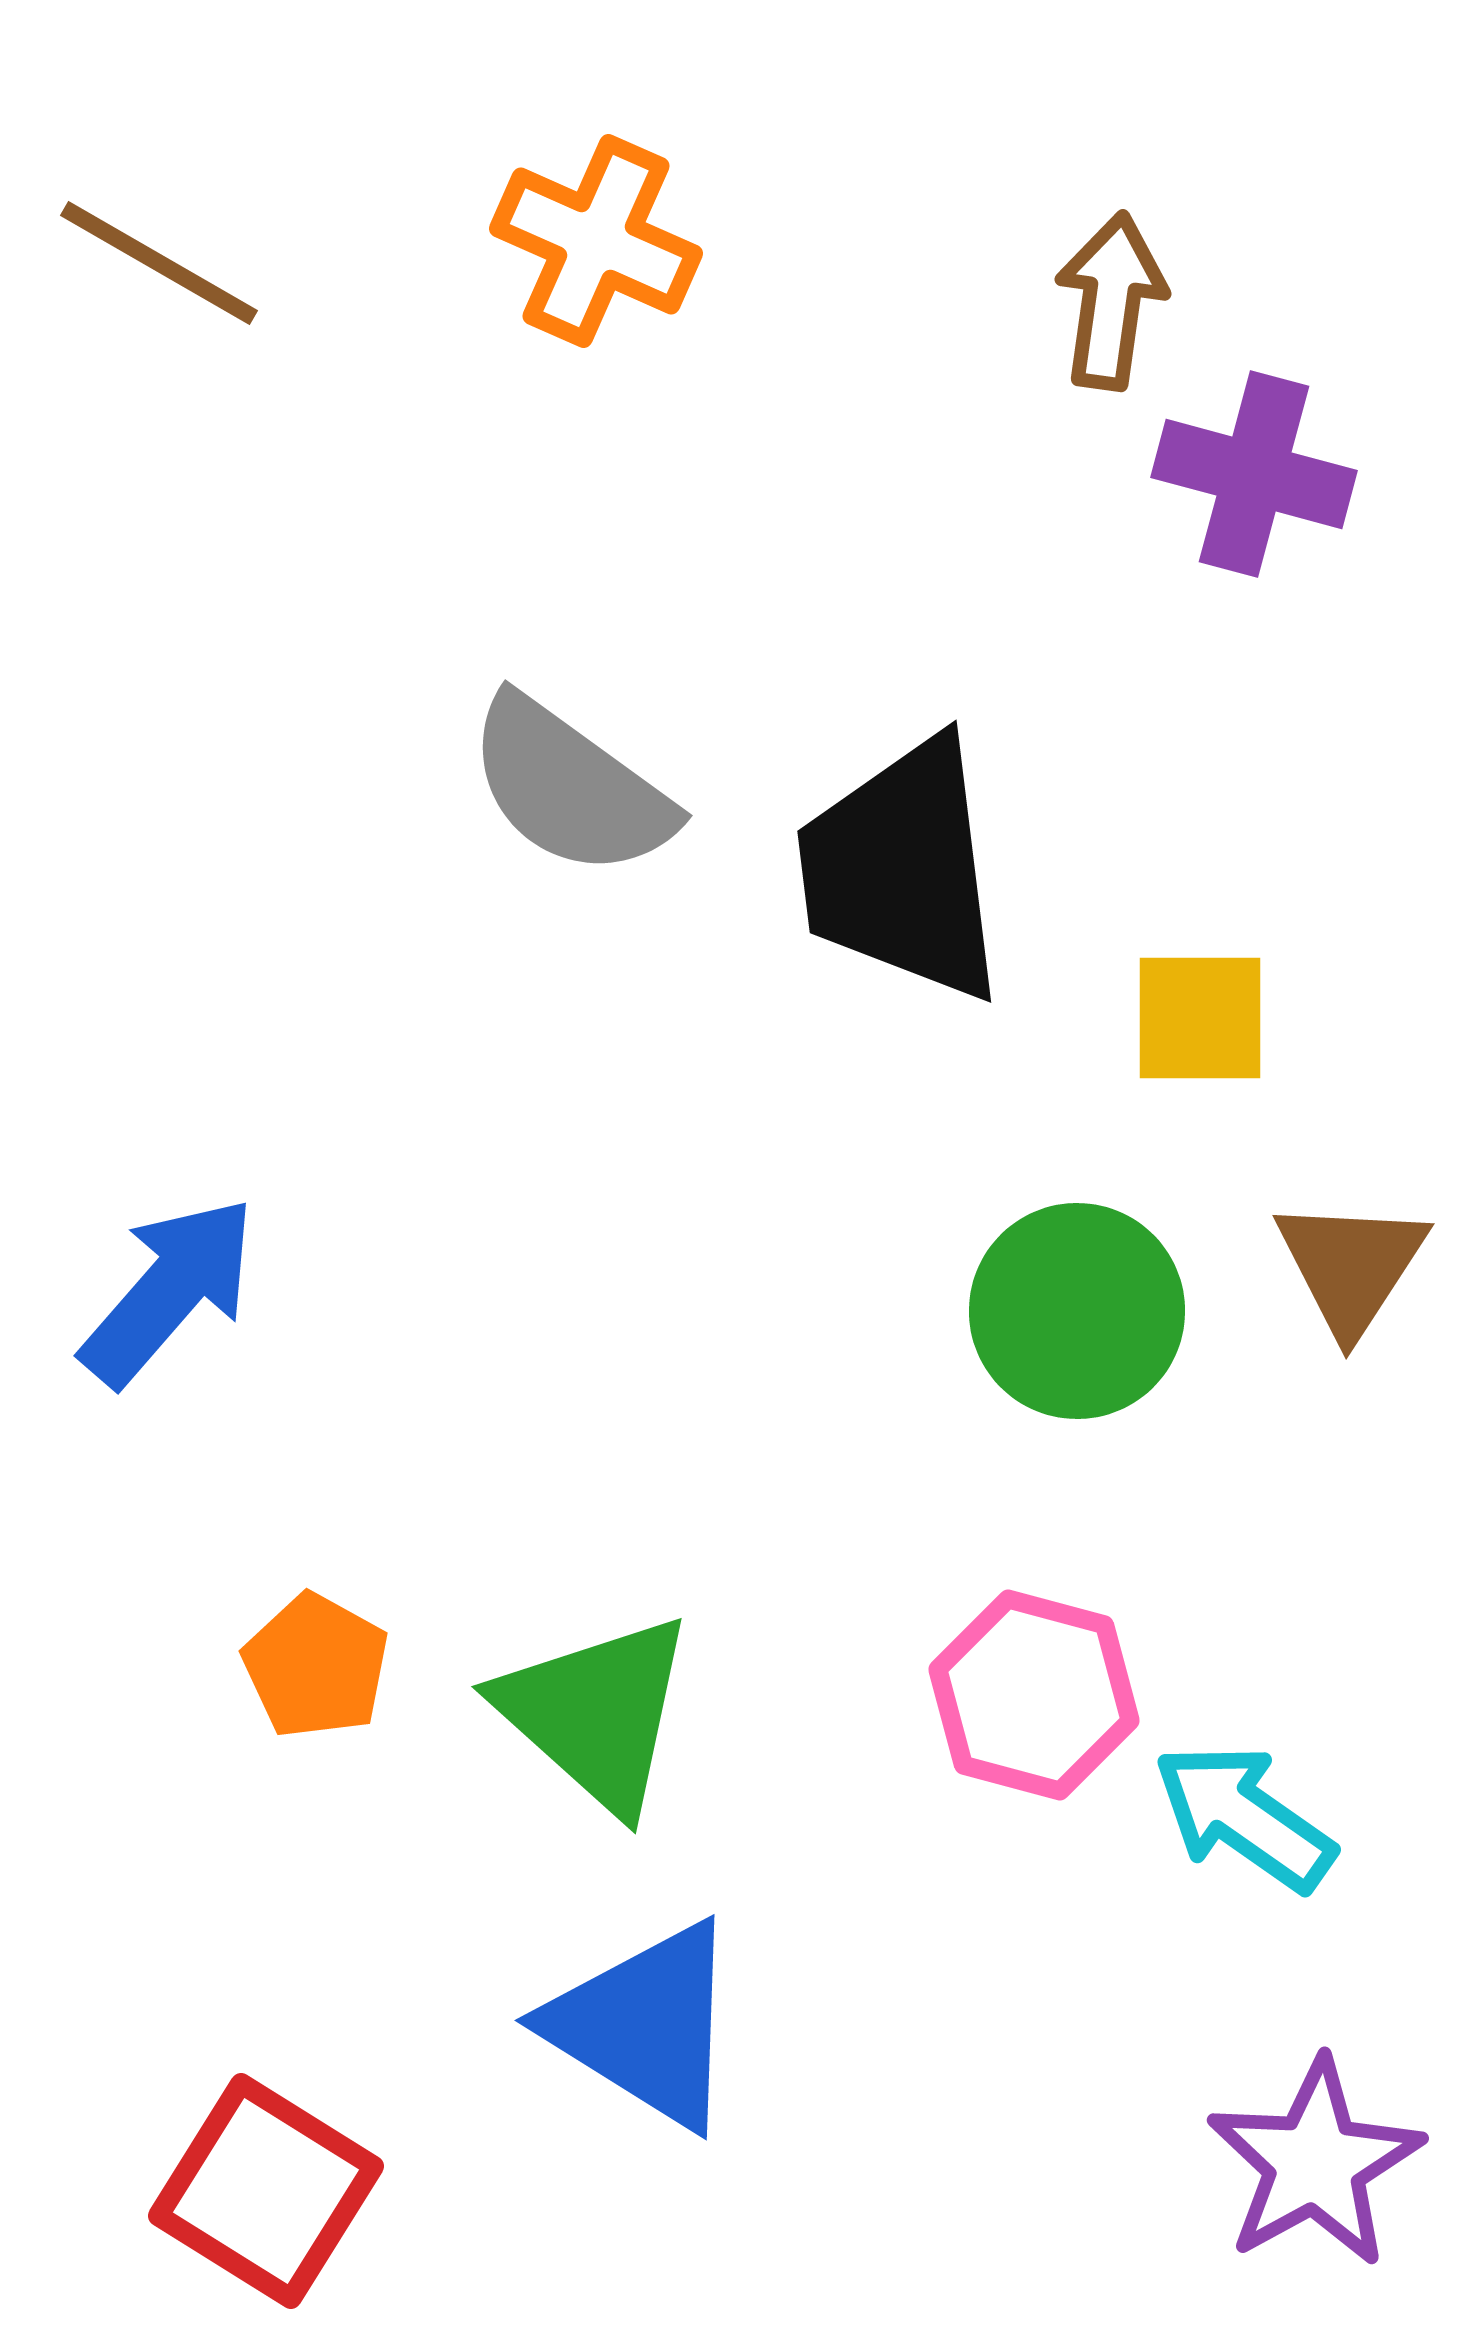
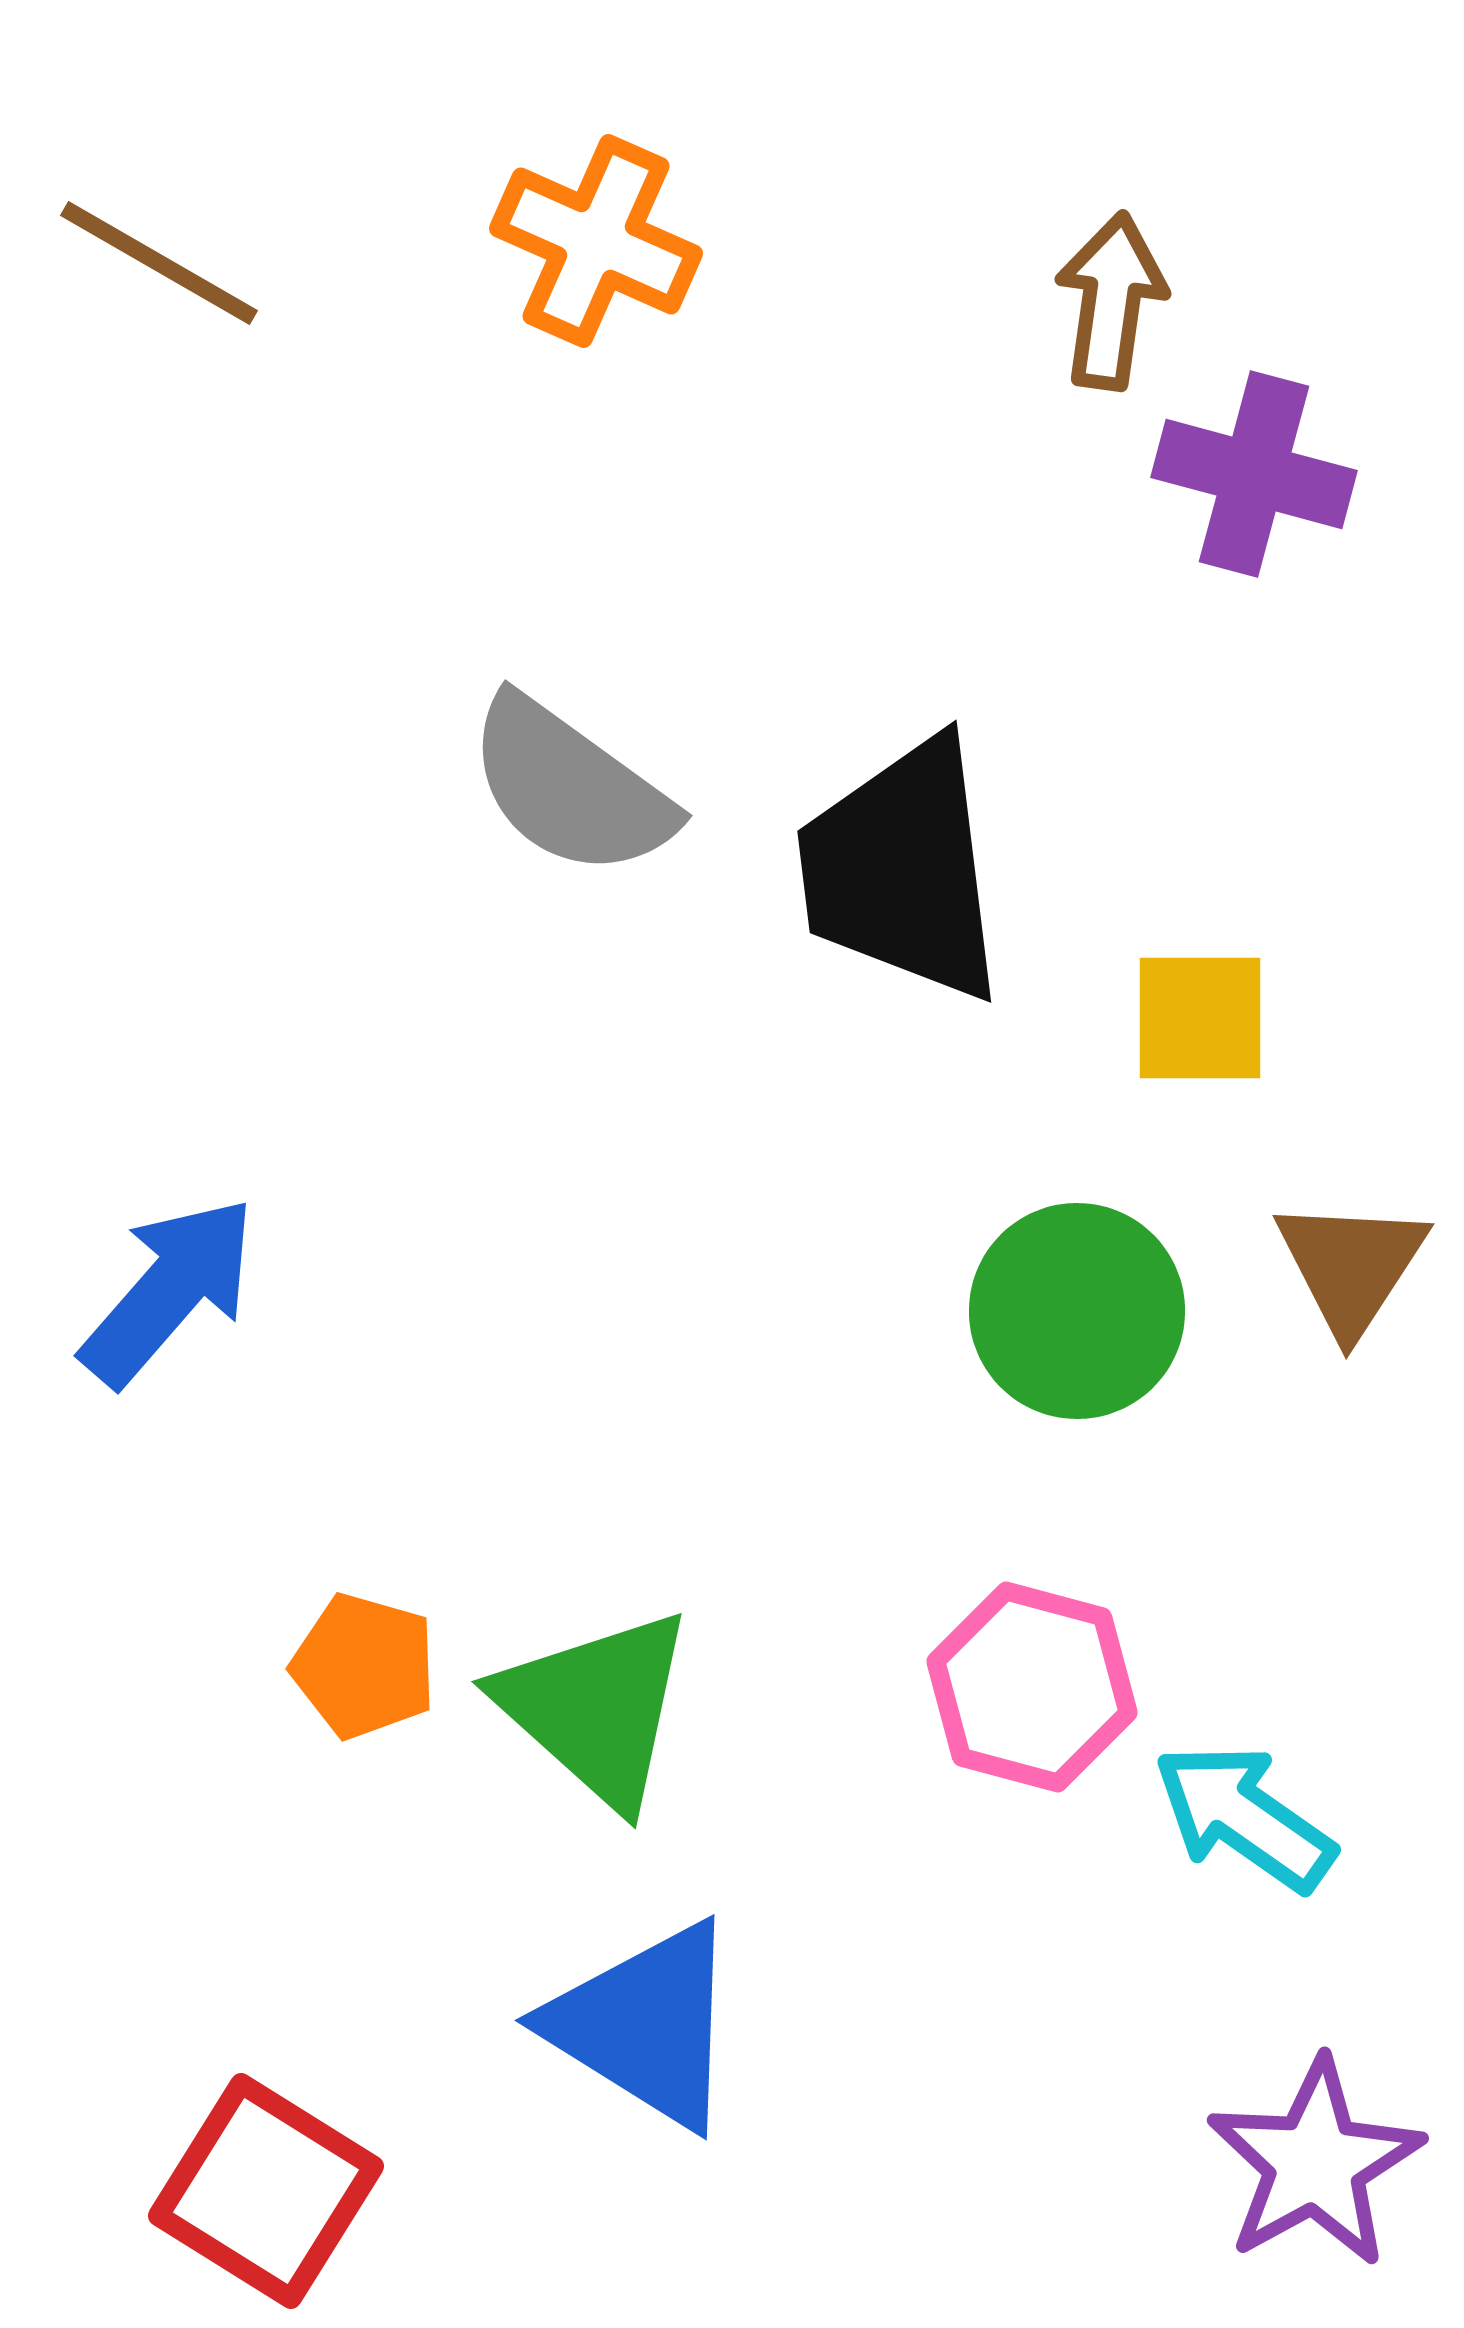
orange pentagon: moved 48 px right; rotated 13 degrees counterclockwise
pink hexagon: moved 2 px left, 8 px up
green triangle: moved 5 px up
